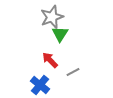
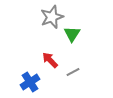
green triangle: moved 12 px right
blue cross: moved 10 px left, 3 px up; rotated 18 degrees clockwise
